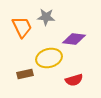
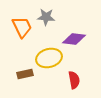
red semicircle: rotated 84 degrees counterclockwise
